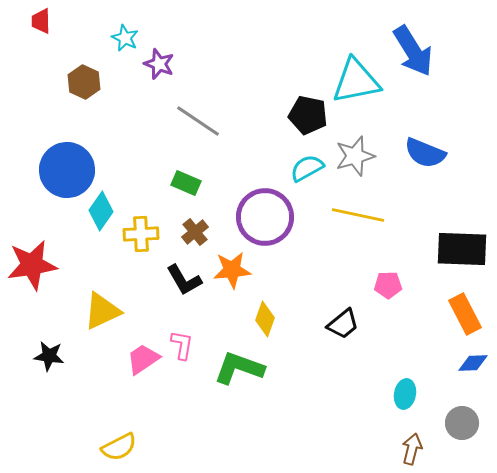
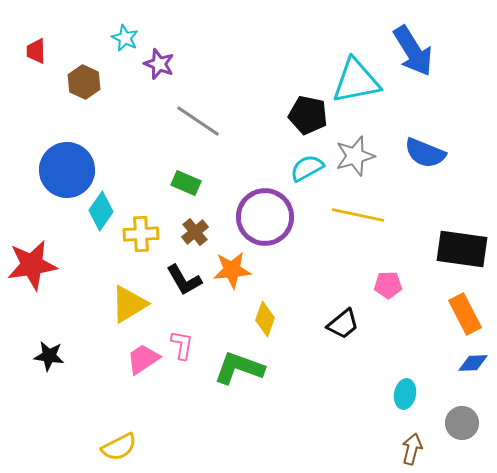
red trapezoid: moved 5 px left, 30 px down
black rectangle: rotated 6 degrees clockwise
yellow triangle: moved 27 px right, 7 px up; rotated 6 degrees counterclockwise
